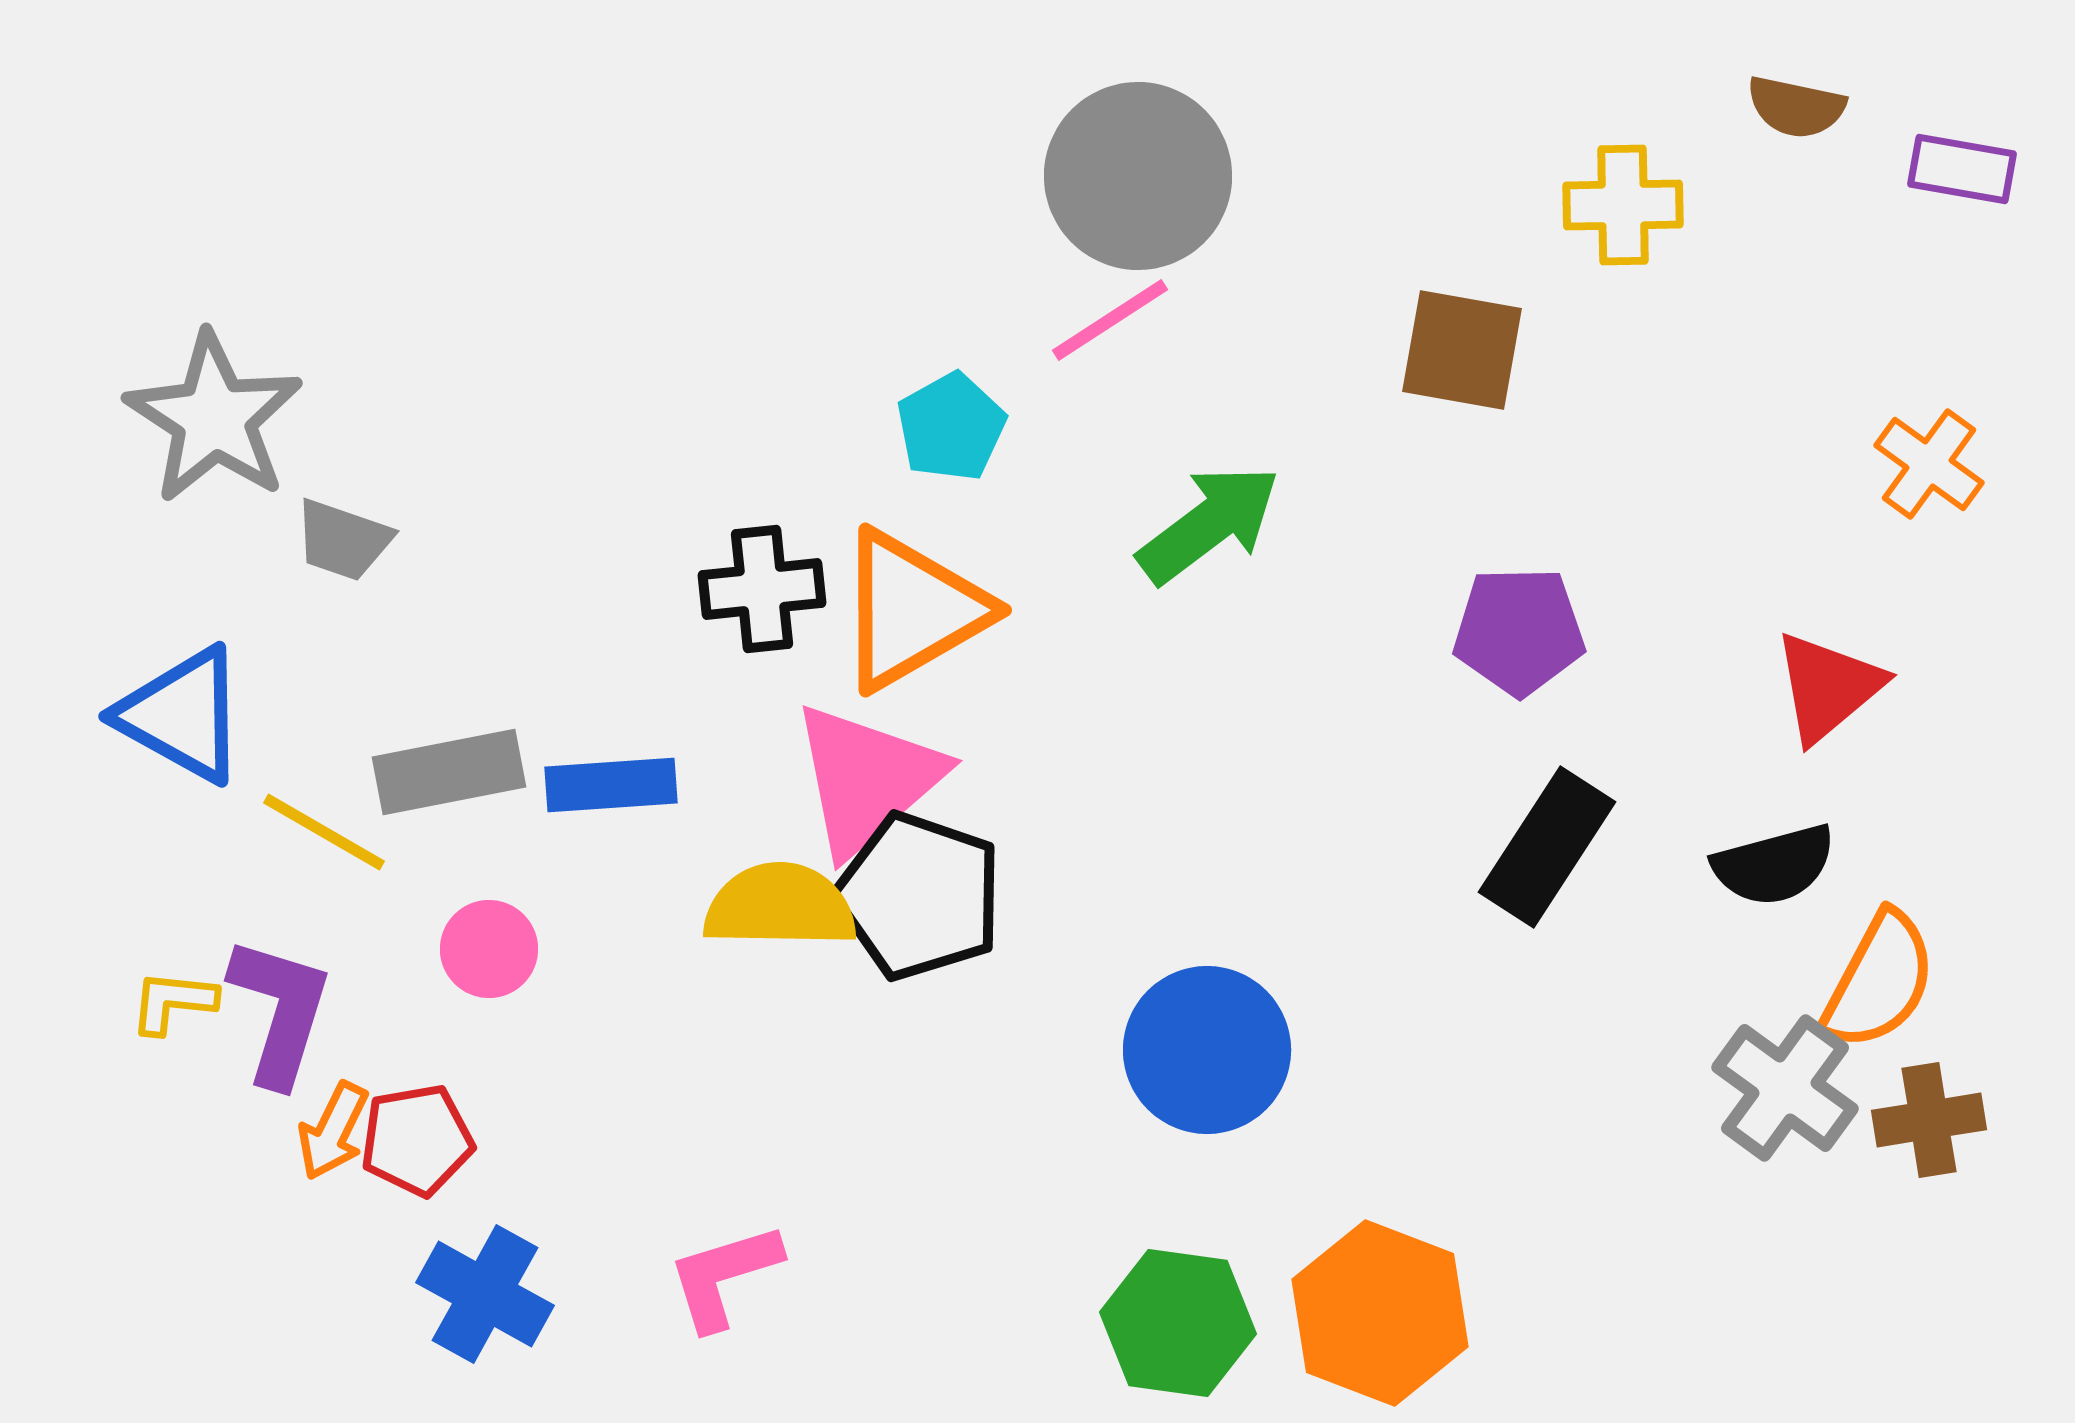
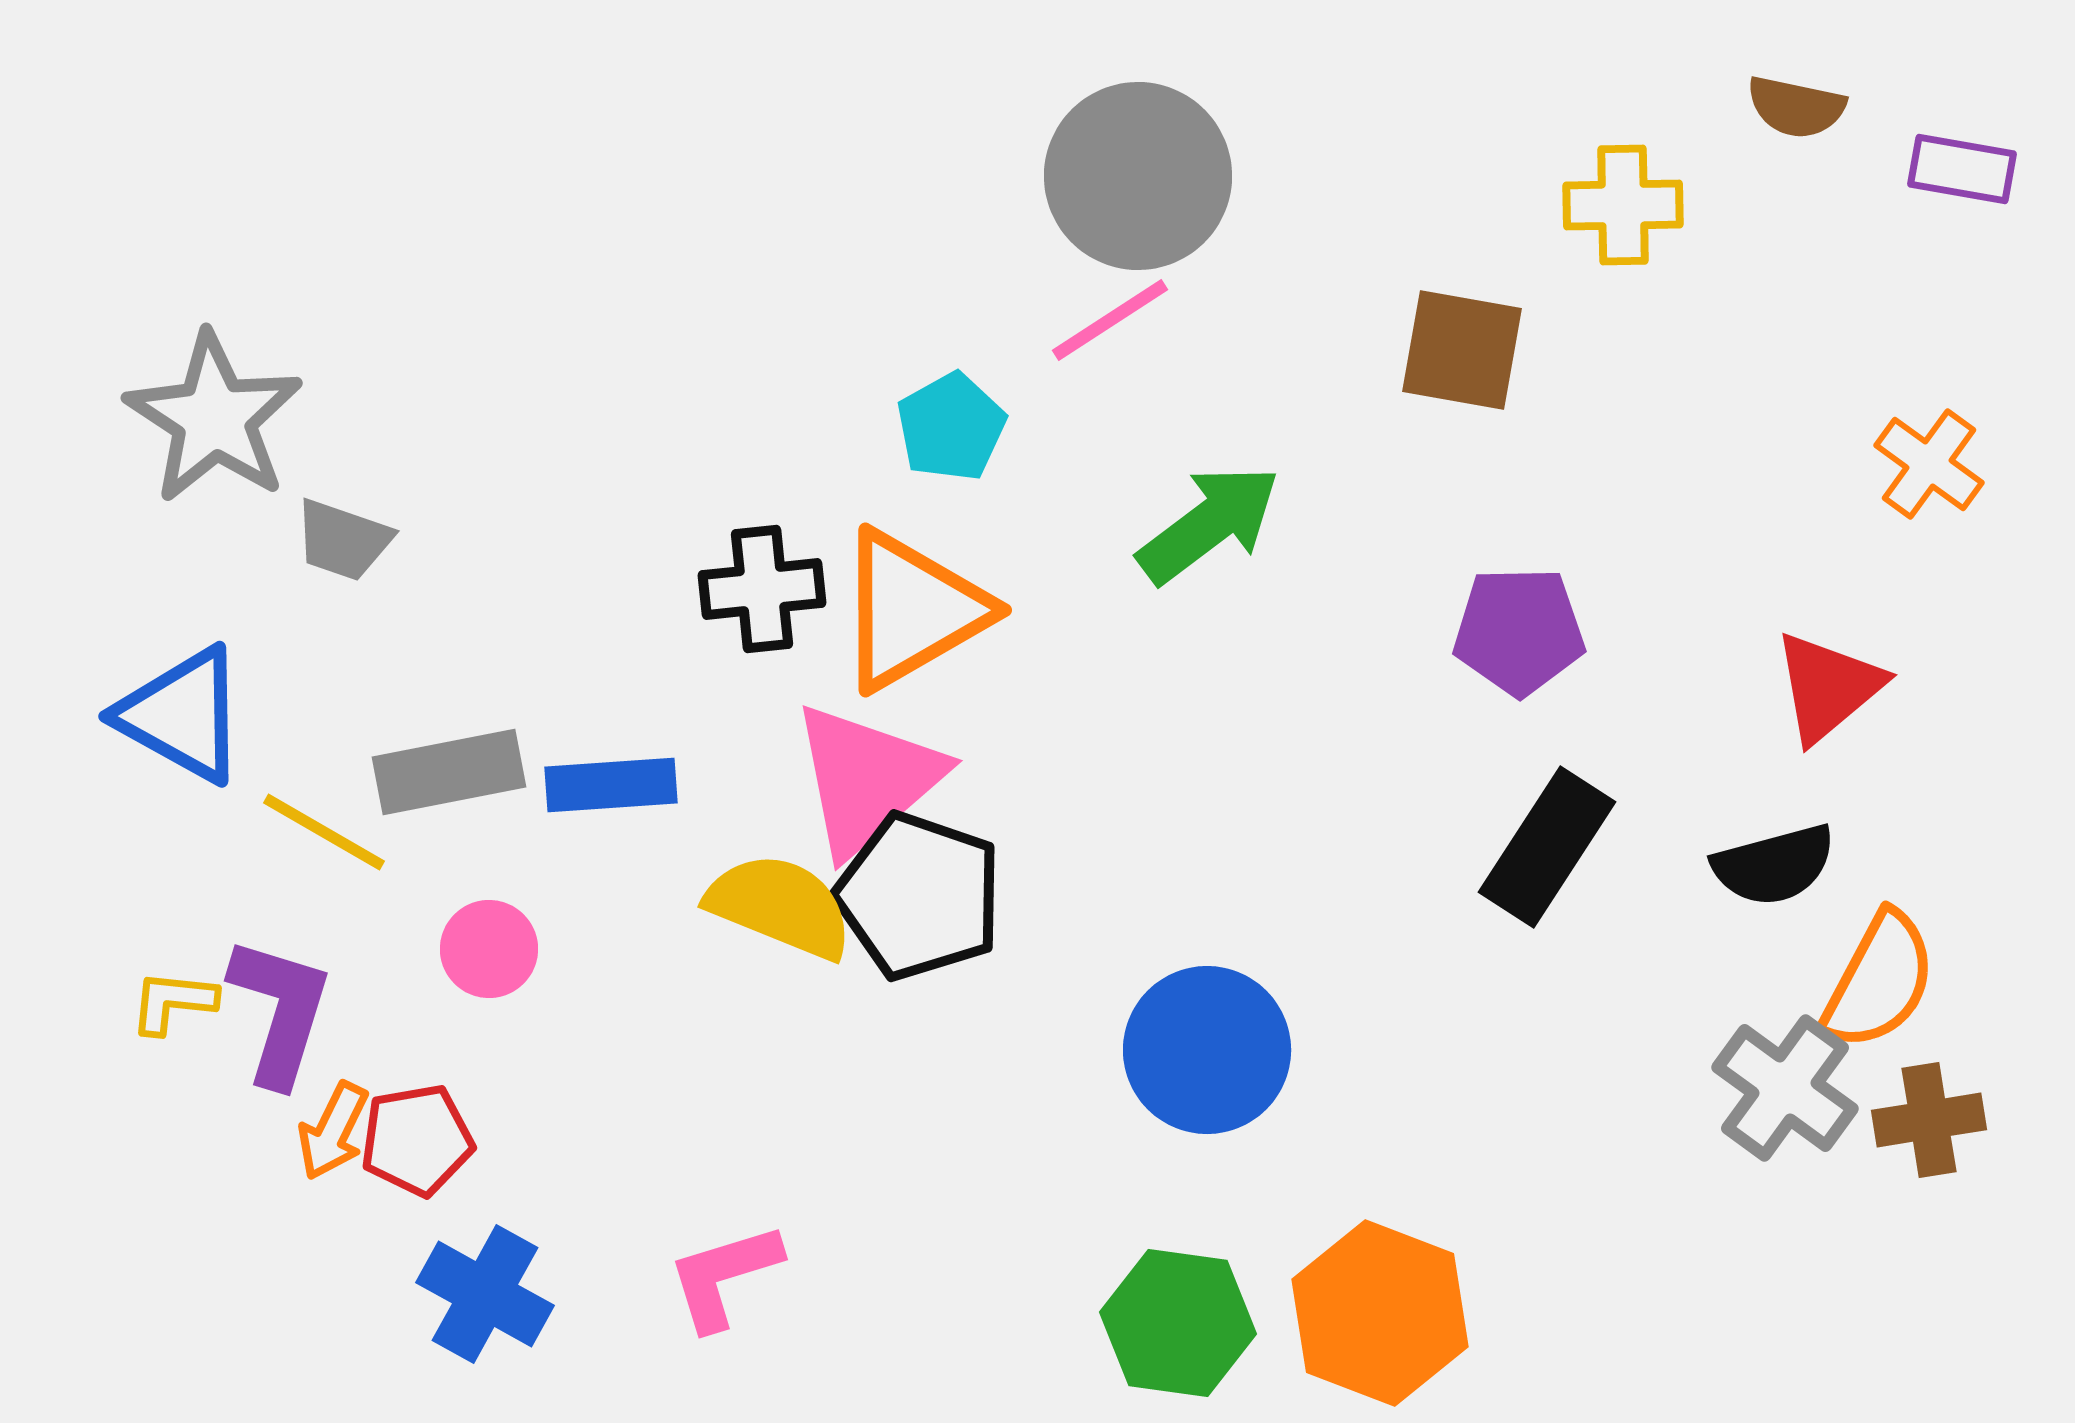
yellow semicircle: rotated 21 degrees clockwise
